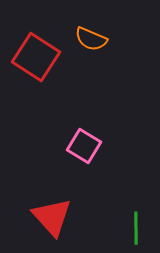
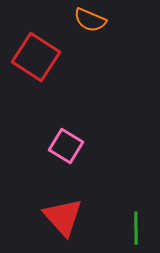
orange semicircle: moved 1 px left, 19 px up
pink square: moved 18 px left
red triangle: moved 11 px right
